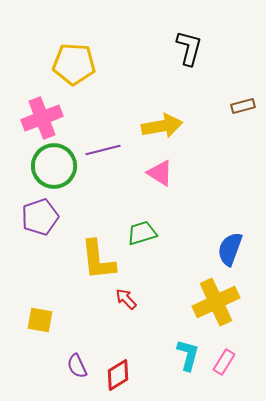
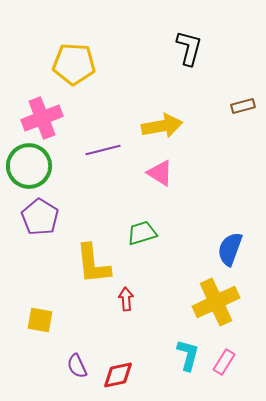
green circle: moved 25 px left
purple pentagon: rotated 21 degrees counterclockwise
yellow L-shape: moved 5 px left, 4 px down
red arrow: rotated 40 degrees clockwise
red diamond: rotated 20 degrees clockwise
